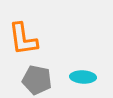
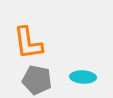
orange L-shape: moved 5 px right, 4 px down
